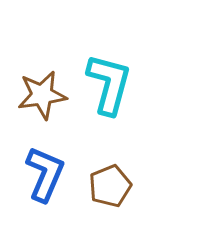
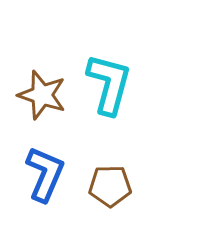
brown star: rotated 27 degrees clockwise
brown pentagon: rotated 21 degrees clockwise
